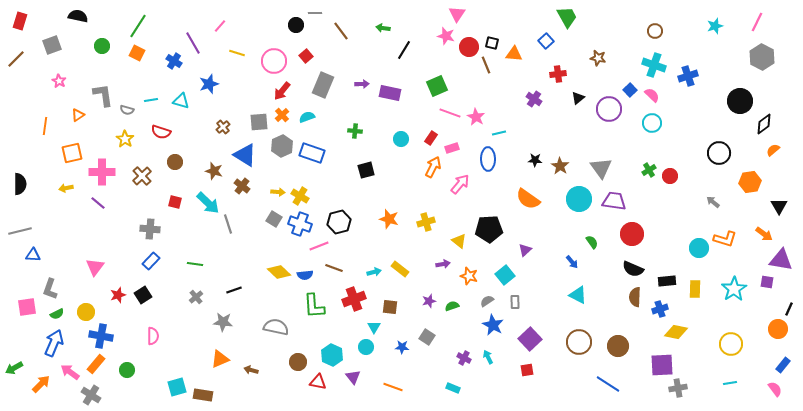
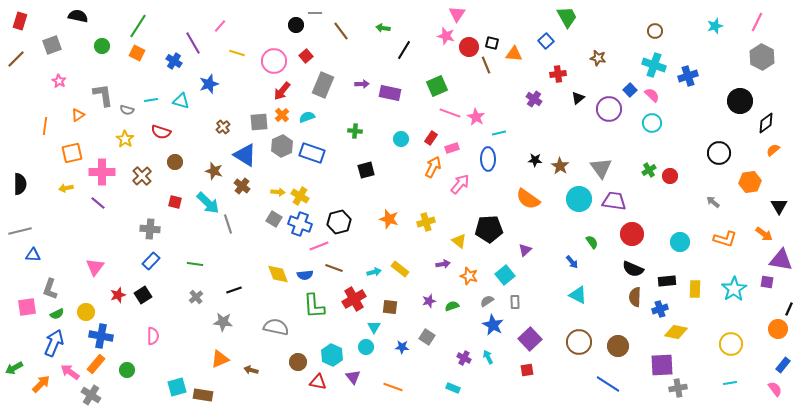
black diamond at (764, 124): moved 2 px right, 1 px up
cyan circle at (699, 248): moved 19 px left, 6 px up
yellow diamond at (279, 272): moved 1 px left, 2 px down; rotated 25 degrees clockwise
red cross at (354, 299): rotated 10 degrees counterclockwise
